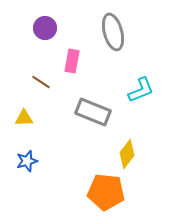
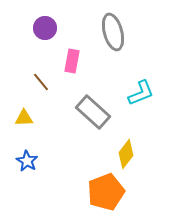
brown line: rotated 18 degrees clockwise
cyan L-shape: moved 3 px down
gray rectangle: rotated 20 degrees clockwise
yellow diamond: moved 1 px left
blue star: rotated 25 degrees counterclockwise
orange pentagon: rotated 27 degrees counterclockwise
